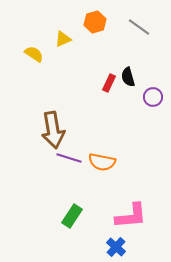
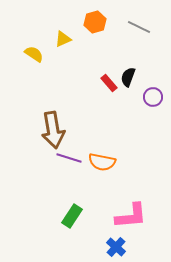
gray line: rotated 10 degrees counterclockwise
black semicircle: rotated 36 degrees clockwise
red rectangle: rotated 66 degrees counterclockwise
